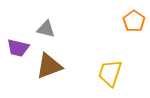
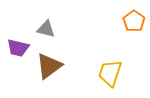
brown triangle: rotated 16 degrees counterclockwise
